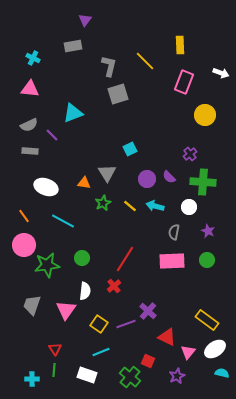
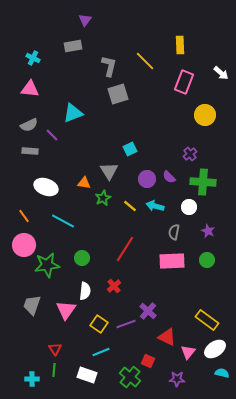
white arrow at (221, 73): rotated 21 degrees clockwise
gray triangle at (107, 173): moved 2 px right, 2 px up
green star at (103, 203): moved 5 px up
red line at (125, 259): moved 10 px up
purple star at (177, 376): moved 3 px down; rotated 28 degrees clockwise
